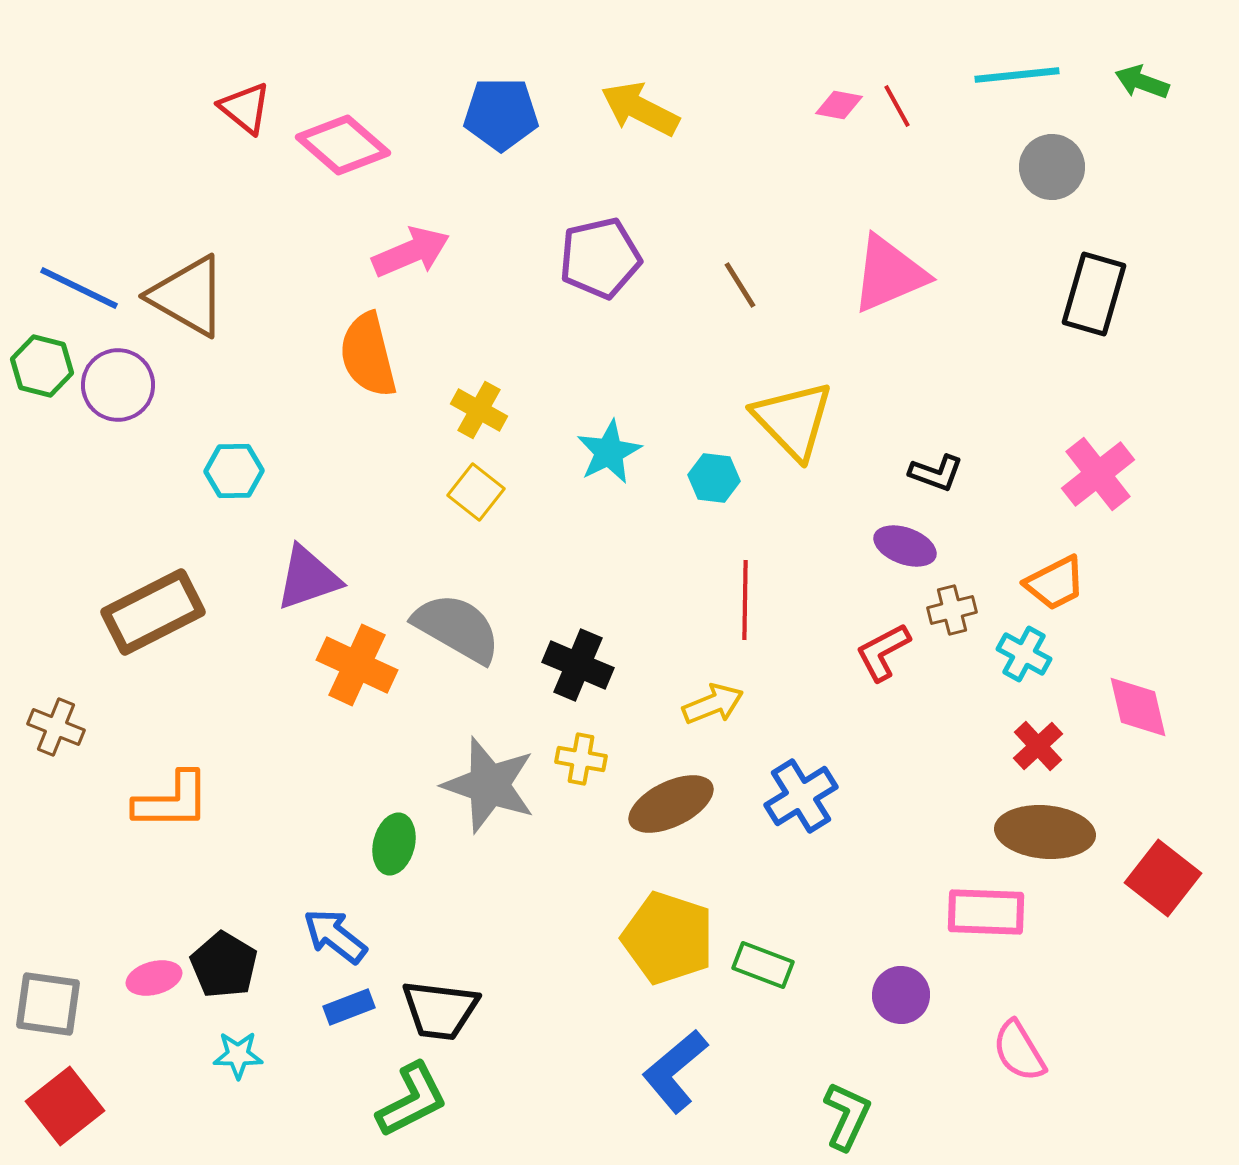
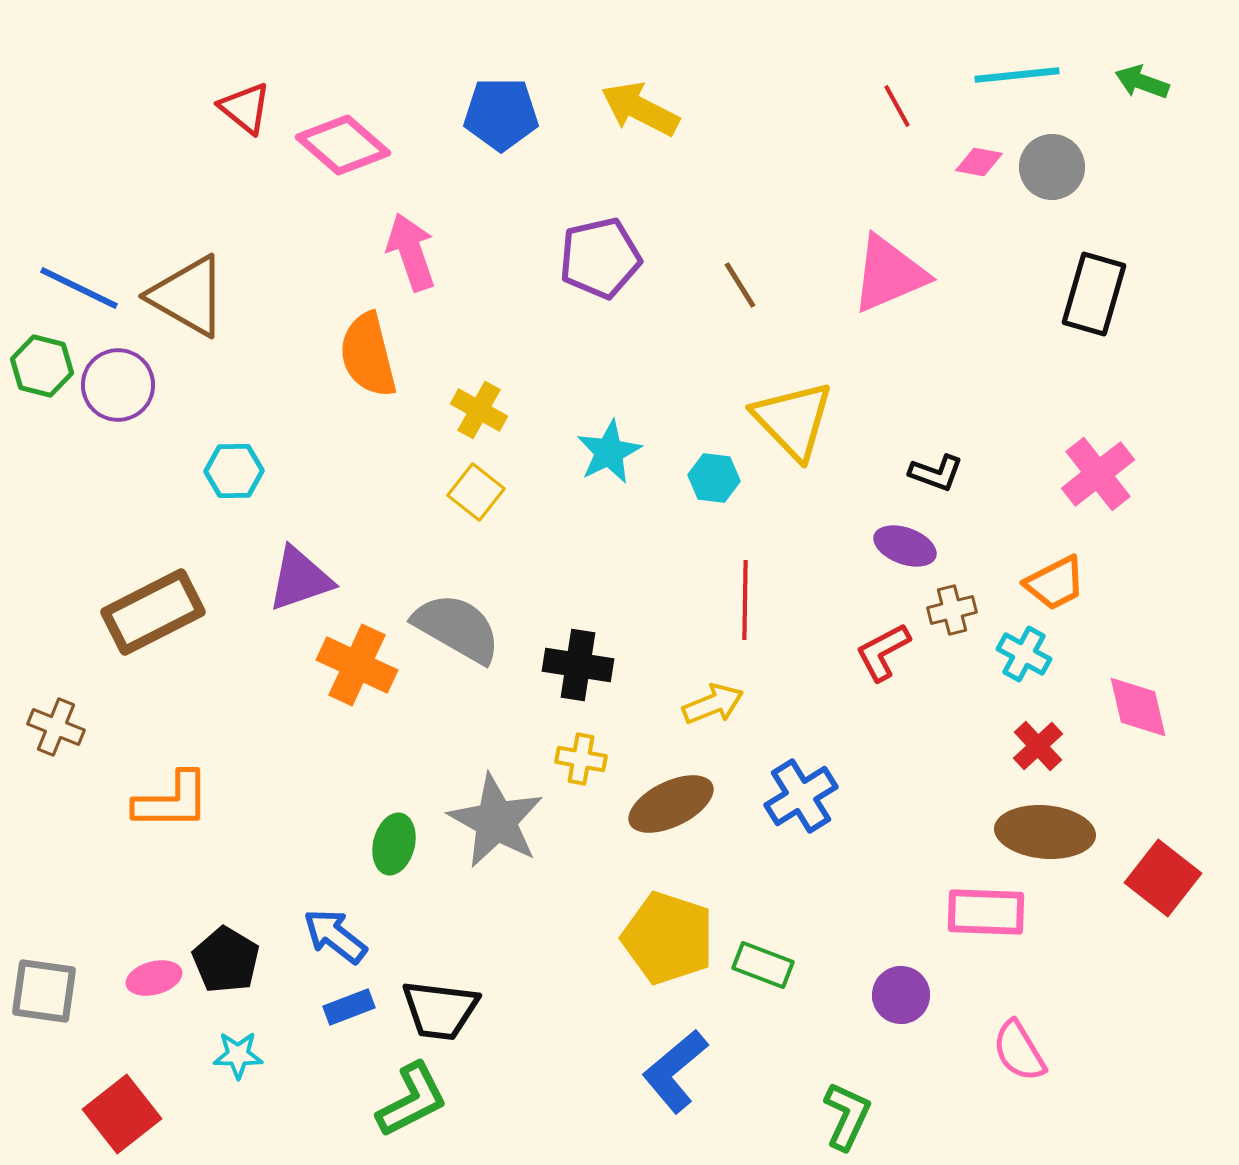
pink diamond at (839, 105): moved 140 px right, 57 px down
pink arrow at (411, 252): rotated 86 degrees counterclockwise
purple triangle at (308, 578): moved 8 px left, 1 px down
black cross at (578, 665): rotated 14 degrees counterclockwise
gray star at (489, 785): moved 7 px right, 36 px down; rotated 10 degrees clockwise
black pentagon at (224, 965): moved 2 px right, 5 px up
gray square at (48, 1004): moved 4 px left, 13 px up
red square at (65, 1106): moved 57 px right, 8 px down
